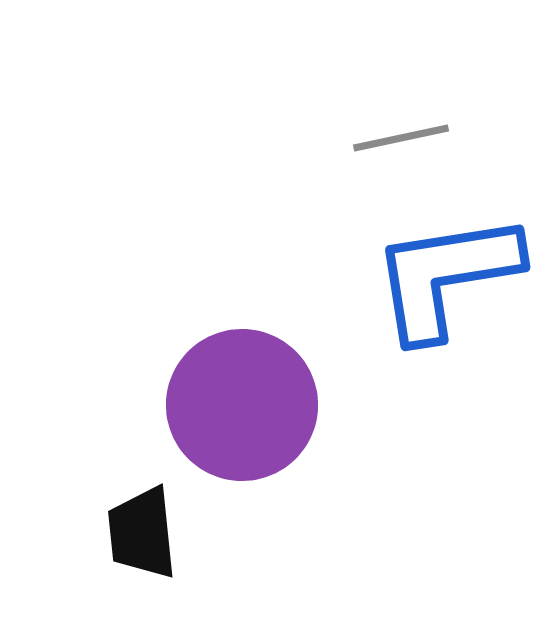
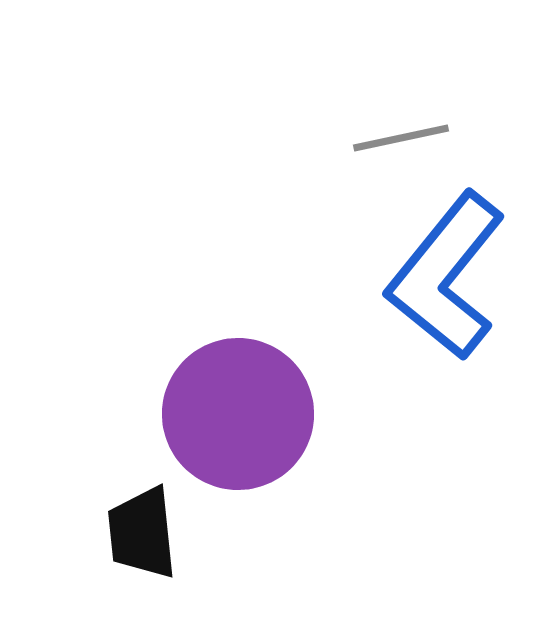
blue L-shape: rotated 42 degrees counterclockwise
purple circle: moved 4 px left, 9 px down
